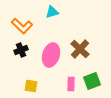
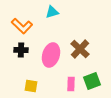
black cross: rotated 24 degrees clockwise
